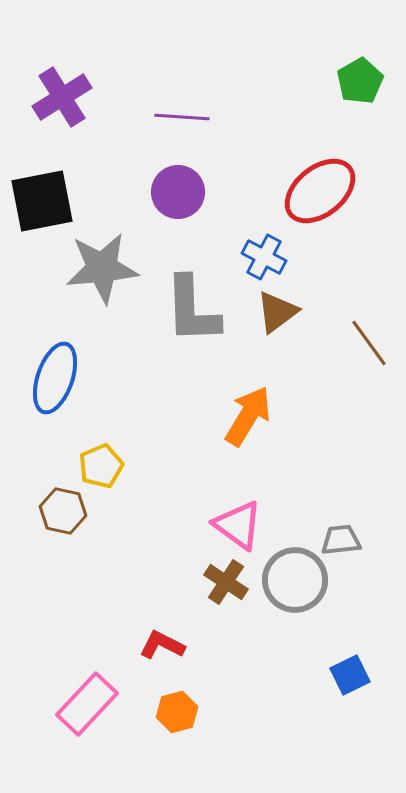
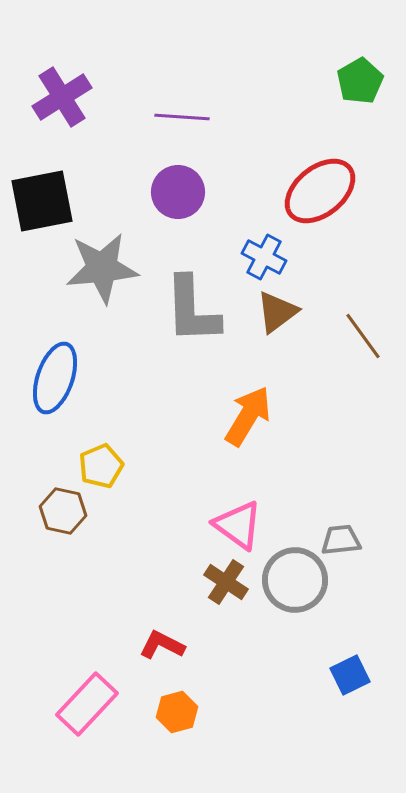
brown line: moved 6 px left, 7 px up
